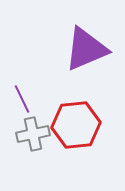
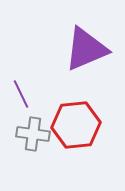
purple line: moved 1 px left, 5 px up
gray cross: rotated 20 degrees clockwise
